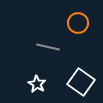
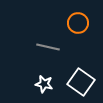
white star: moved 7 px right; rotated 18 degrees counterclockwise
